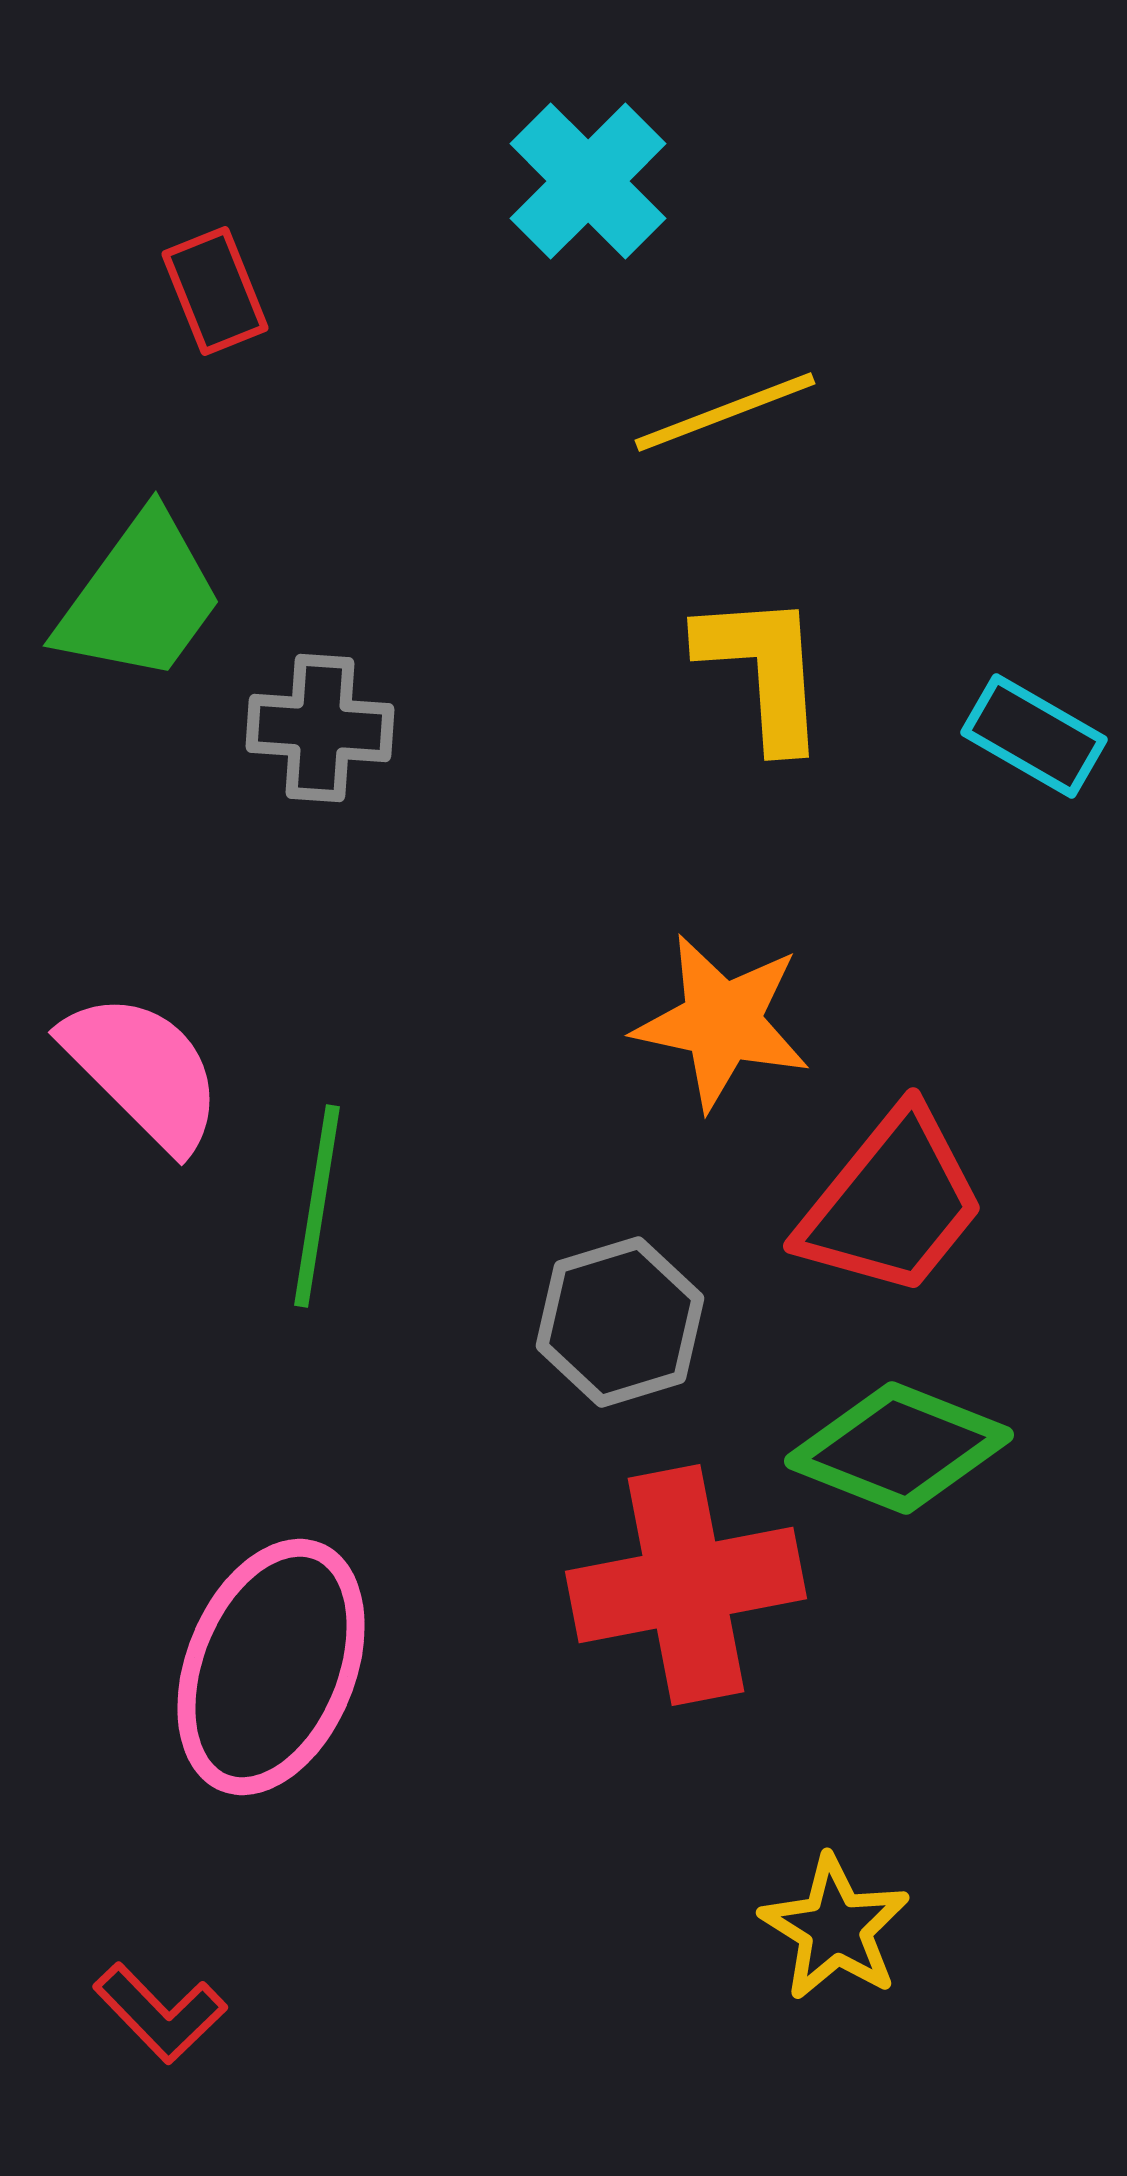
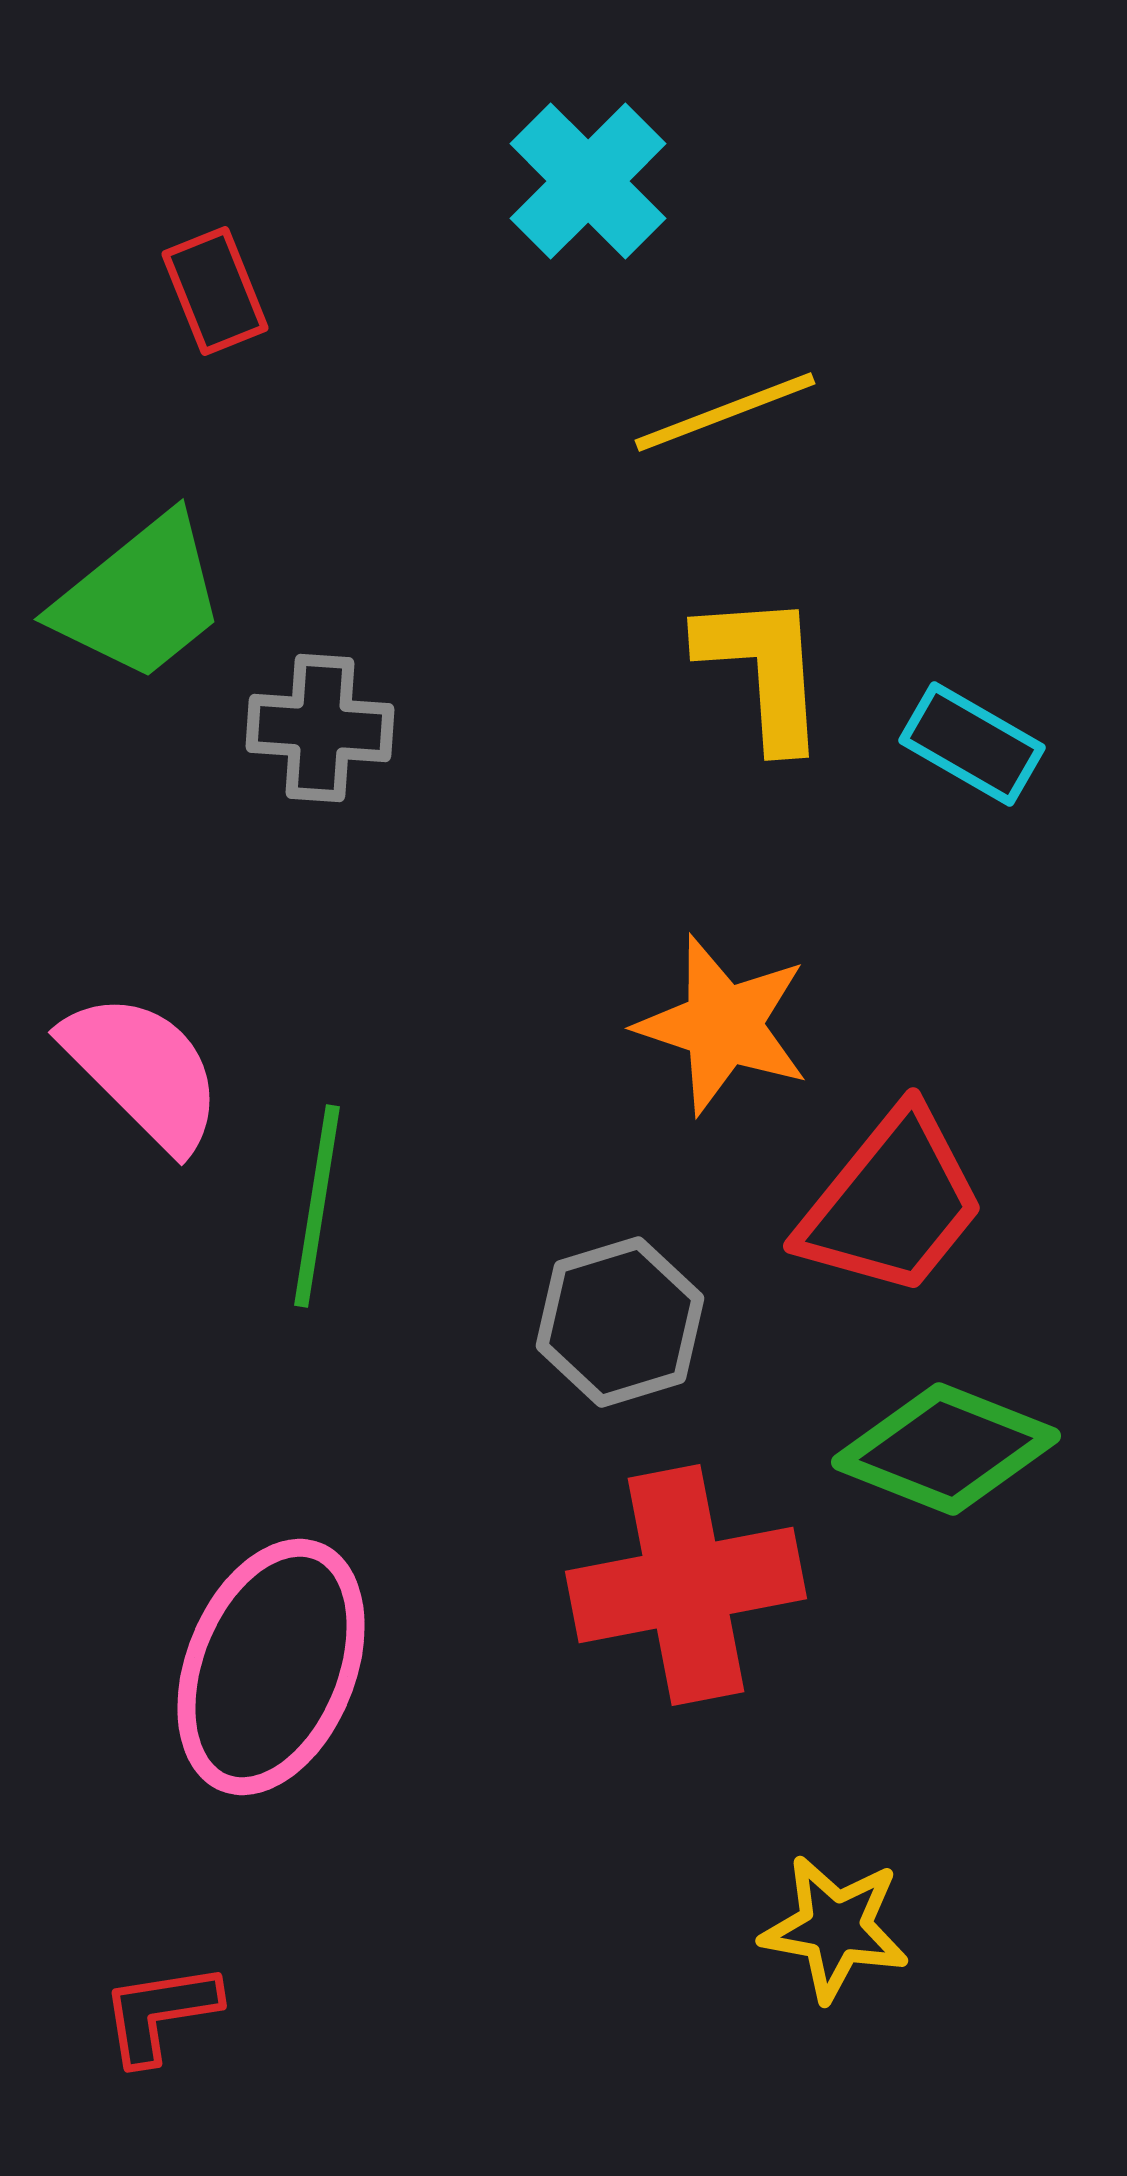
green trapezoid: rotated 15 degrees clockwise
cyan rectangle: moved 62 px left, 8 px down
orange star: moved 1 px right, 3 px down; rotated 6 degrees clockwise
green diamond: moved 47 px right, 1 px down
yellow star: rotated 22 degrees counterclockwise
red L-shape: rotated 125 degrees clockwise
